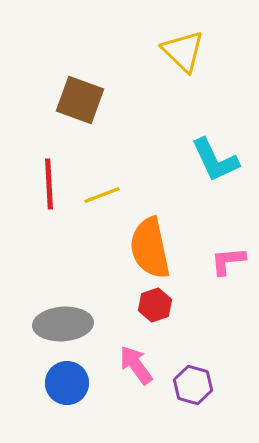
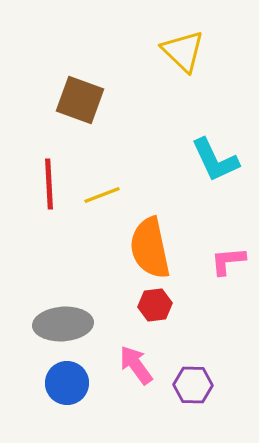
red hexagon: rotated 12 degrees clockwise
purple hexagon: rotated 15 degrees counterclockwise
